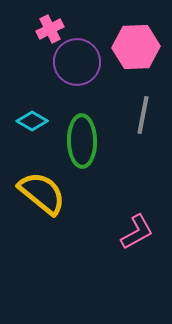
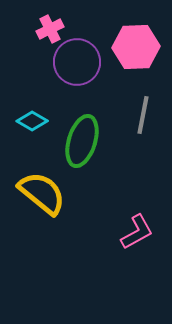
green ellipse: rotated 18 degrees clockwise
